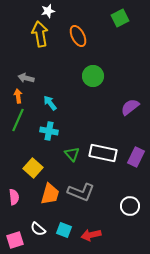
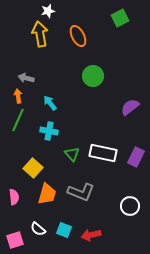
orange trapezoid: moved 3 px left
